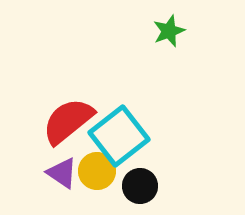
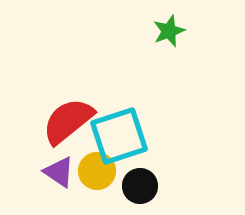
cyan square: rotated 20 degrees clockwise
purple triangle: moved 3 px left, 1 px up
